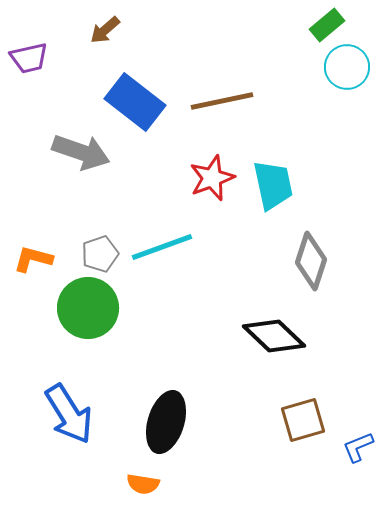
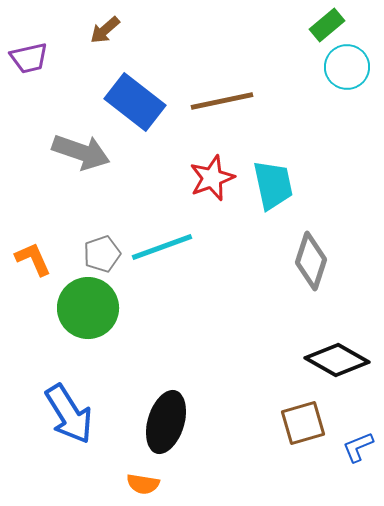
gray pentagon: moved 2 px right
orange L-shape: rotated 51 degrees clockwise
black diamond: moved 63 px right, 24 px down; rotated 14 degrees counterclockwise
brown square: moved 3 px down
